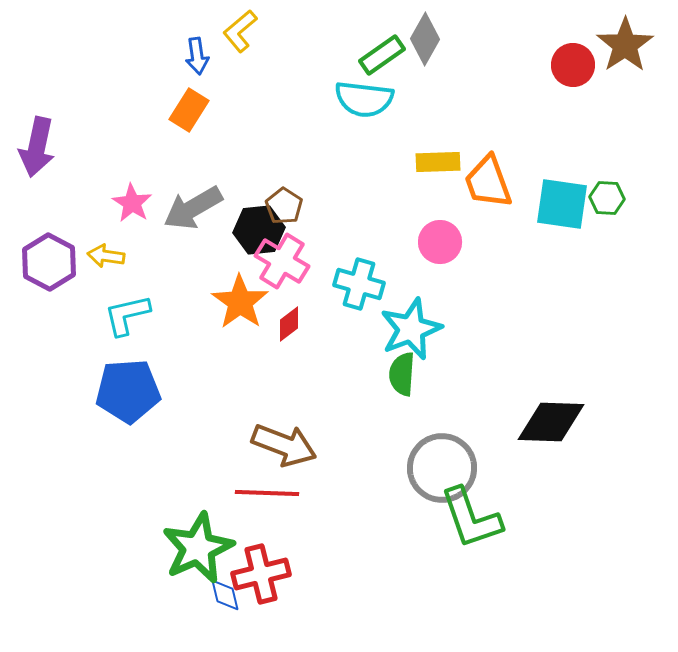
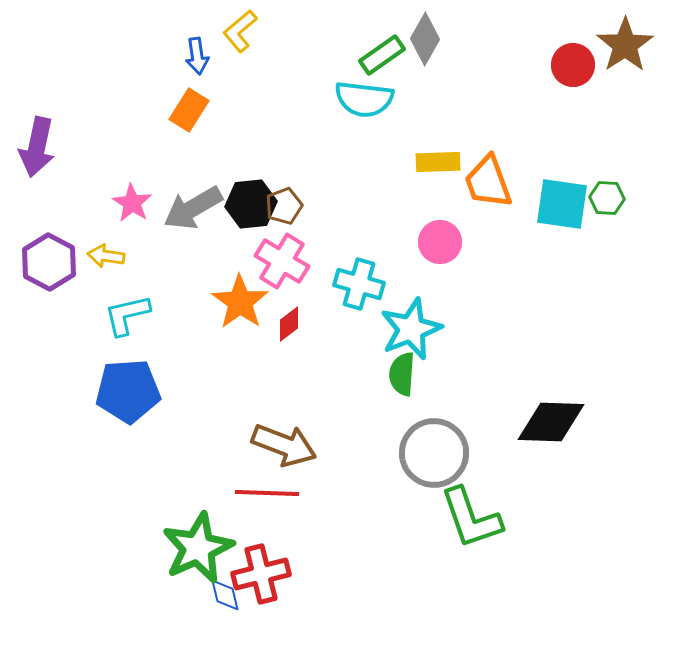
brown pentagon: rotated 18 degrees clockwise
black hexagon: moved 8 px left, 26 px up
gray circle: moved 8 px left, 15 px up
